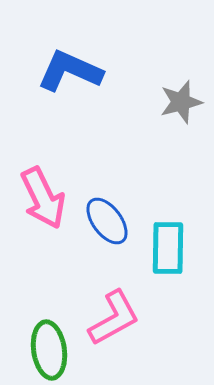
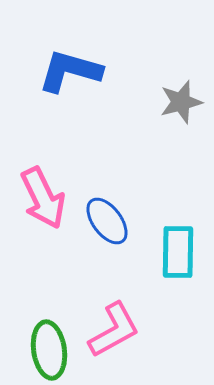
blue L-shape: rotated 8 degrees counterclockwise
cyan rectangle: moved 10 px right, 4 px down
pink L-shape: moved 12 px down
